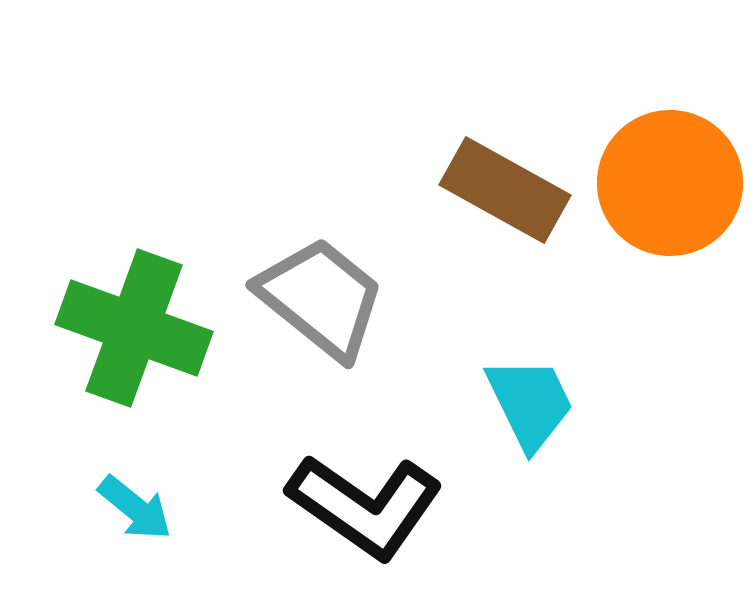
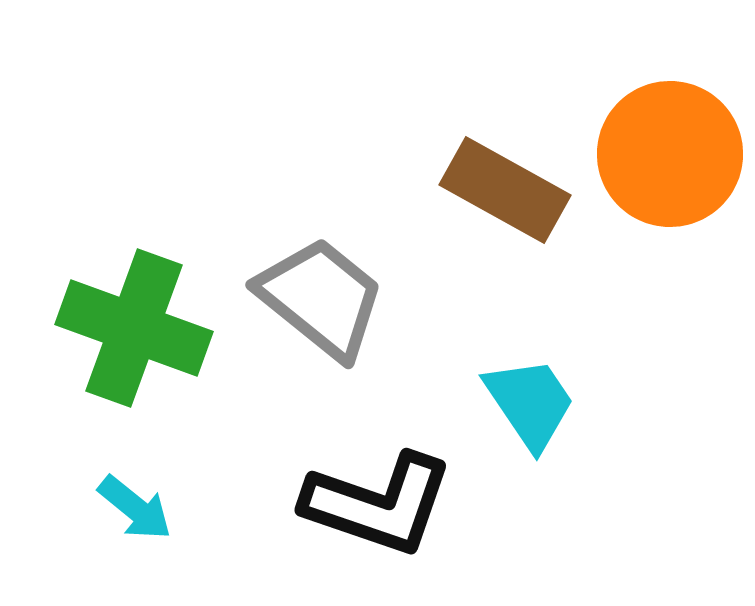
orange circle: moved 29 px up
cyan trapezoid: rotated 8 degrees counterclockwise
black L-shape: moved 13 px right, 2 px up; rotated 16 degrees counterclockwise
